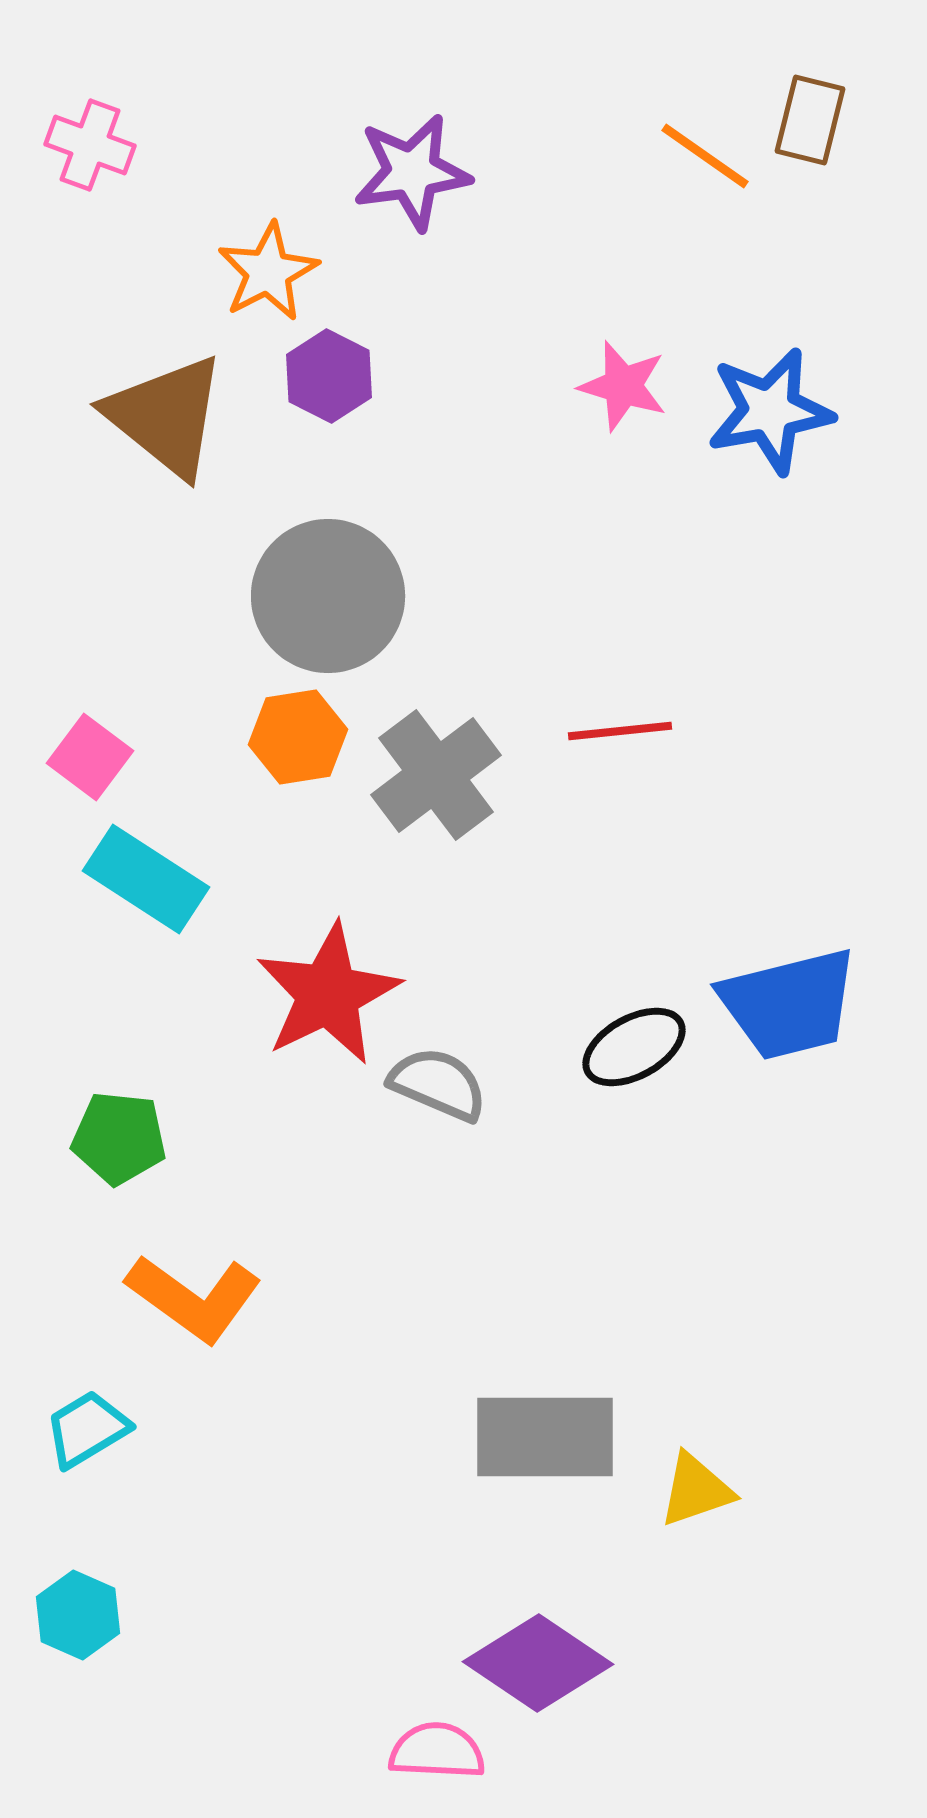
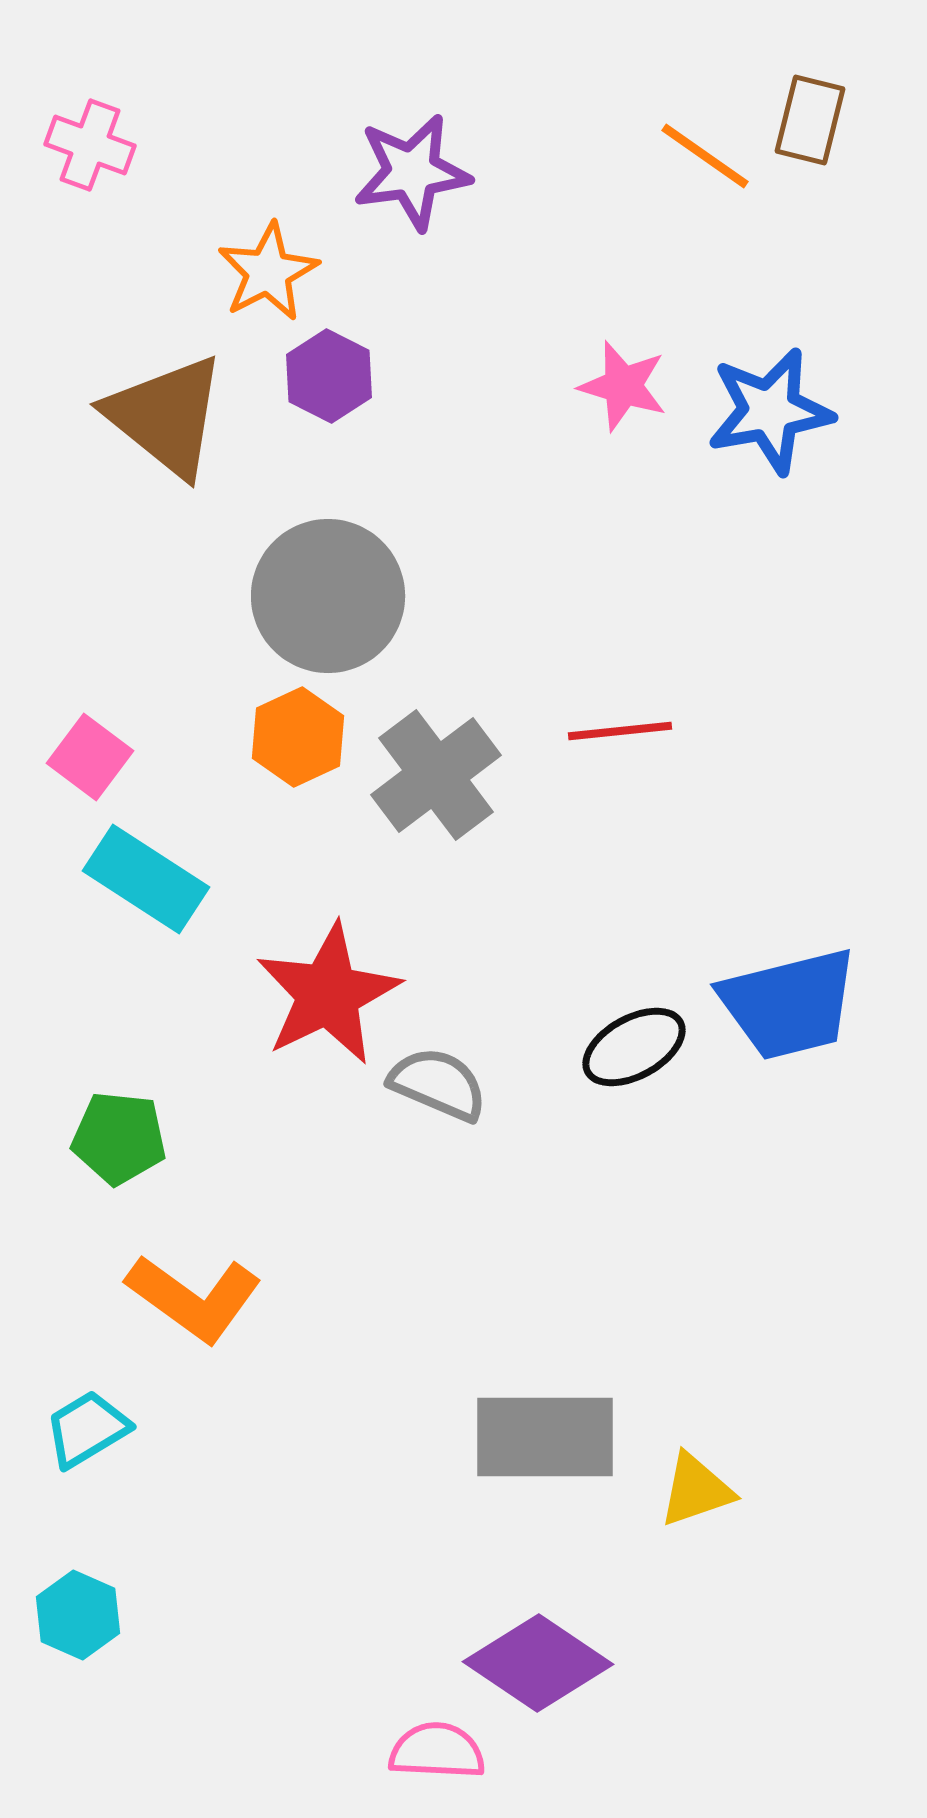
orange hexagon: rotated 16 degrees counterclockwise
